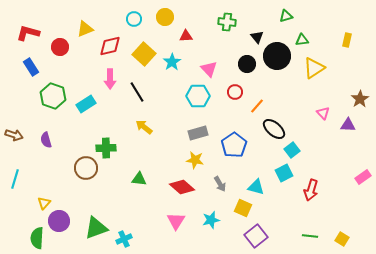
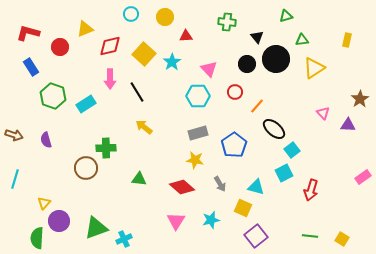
cyan circle at (134, 19): moved 3 px left, 5 px up
black circle at (277, 56): moved 1 px left, 3 px down
